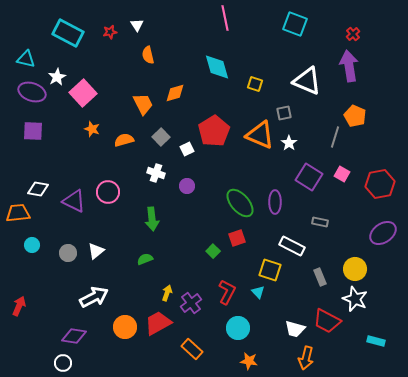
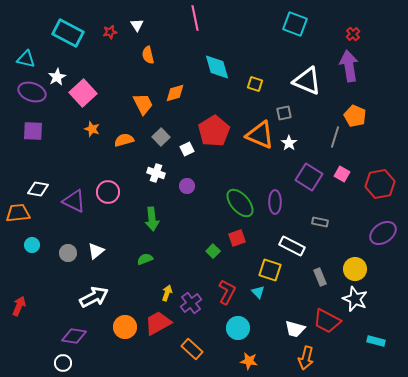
pink line at (225, 18): moved 30 px left
